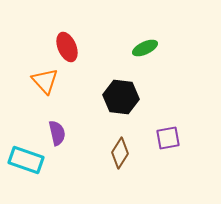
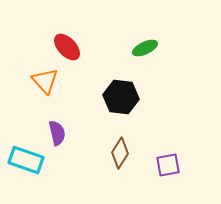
red ellipse: rotated 20 degrees counterclockwise
purple square: moved 27 px down
